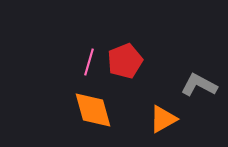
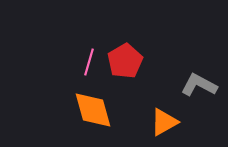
red pentagon: rotated 8 degrees counterclockwise
orange triangle: moved 1 px right, 3 px down
